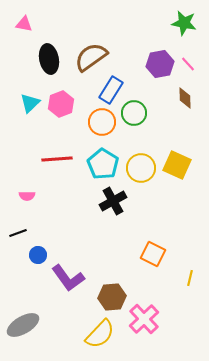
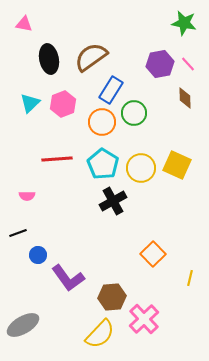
pink hexagon: moved 2 px right
orange square: rotated 20 degrees clockwise
